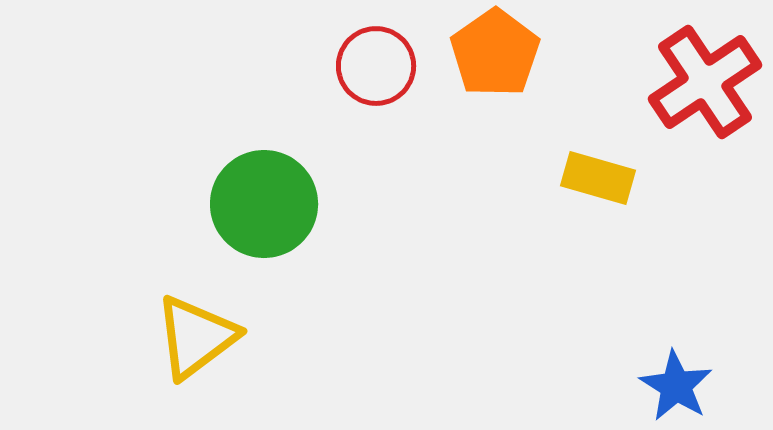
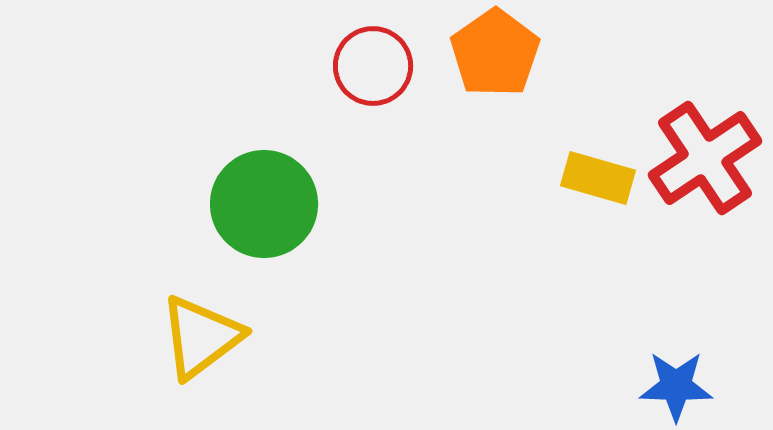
red circle: moved 3 px left
red cross: moved 76 px down
yellow triangle: moved 5 px right
blue star: rotated 30 degrees counterclockwise
